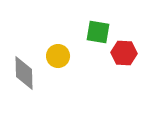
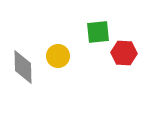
green square: rotated 15 degrees counterclockwise
gray diamond: moved 1 px left, 6 px up
